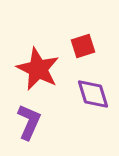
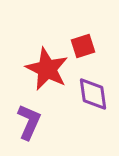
red star: moved 9 px right
purple diamond: rotated 9 degrees clockwise
